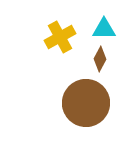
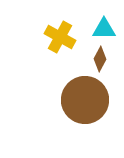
yellow cross: rotated 32 degrees counterclockwise
brown circle: moved 1 px left, 3 px up
